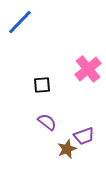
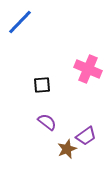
pink cross: rotated 28 degrees counterclockwise
purple trapezoid: moved 2 px right; rotated 15 degrees counterclockwise
